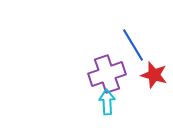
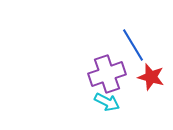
red star: moved 3 px left, 2 px down
cyan arrow: rotated 120 degrees clockwise
